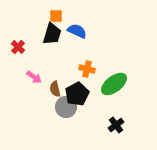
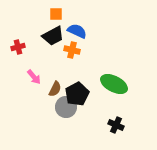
orange square: moved 2 px up
black trapezoid: moved 1 px right, 2 px down; rotated 45 degrees clockwise
red cross: rotated 32 degrees clockwise
orange cross: moved 15 px left, 19 px up
pink arrow: rotated 14 degrees clockwise
green ellipse: rotated 64 degrees clockwise
brown semicircle: rotated 140 degrees counterclockwise
black cross: rotated 28 degrees counterclockwise
